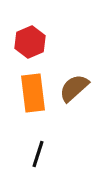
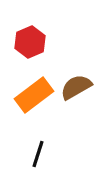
brown semicircle: moved 2 px right, 1 px up; rotated 12 degrees clockwise
orange rectangle: moved 1 px right, 2 px down; rotated 60 degrees clockwise
